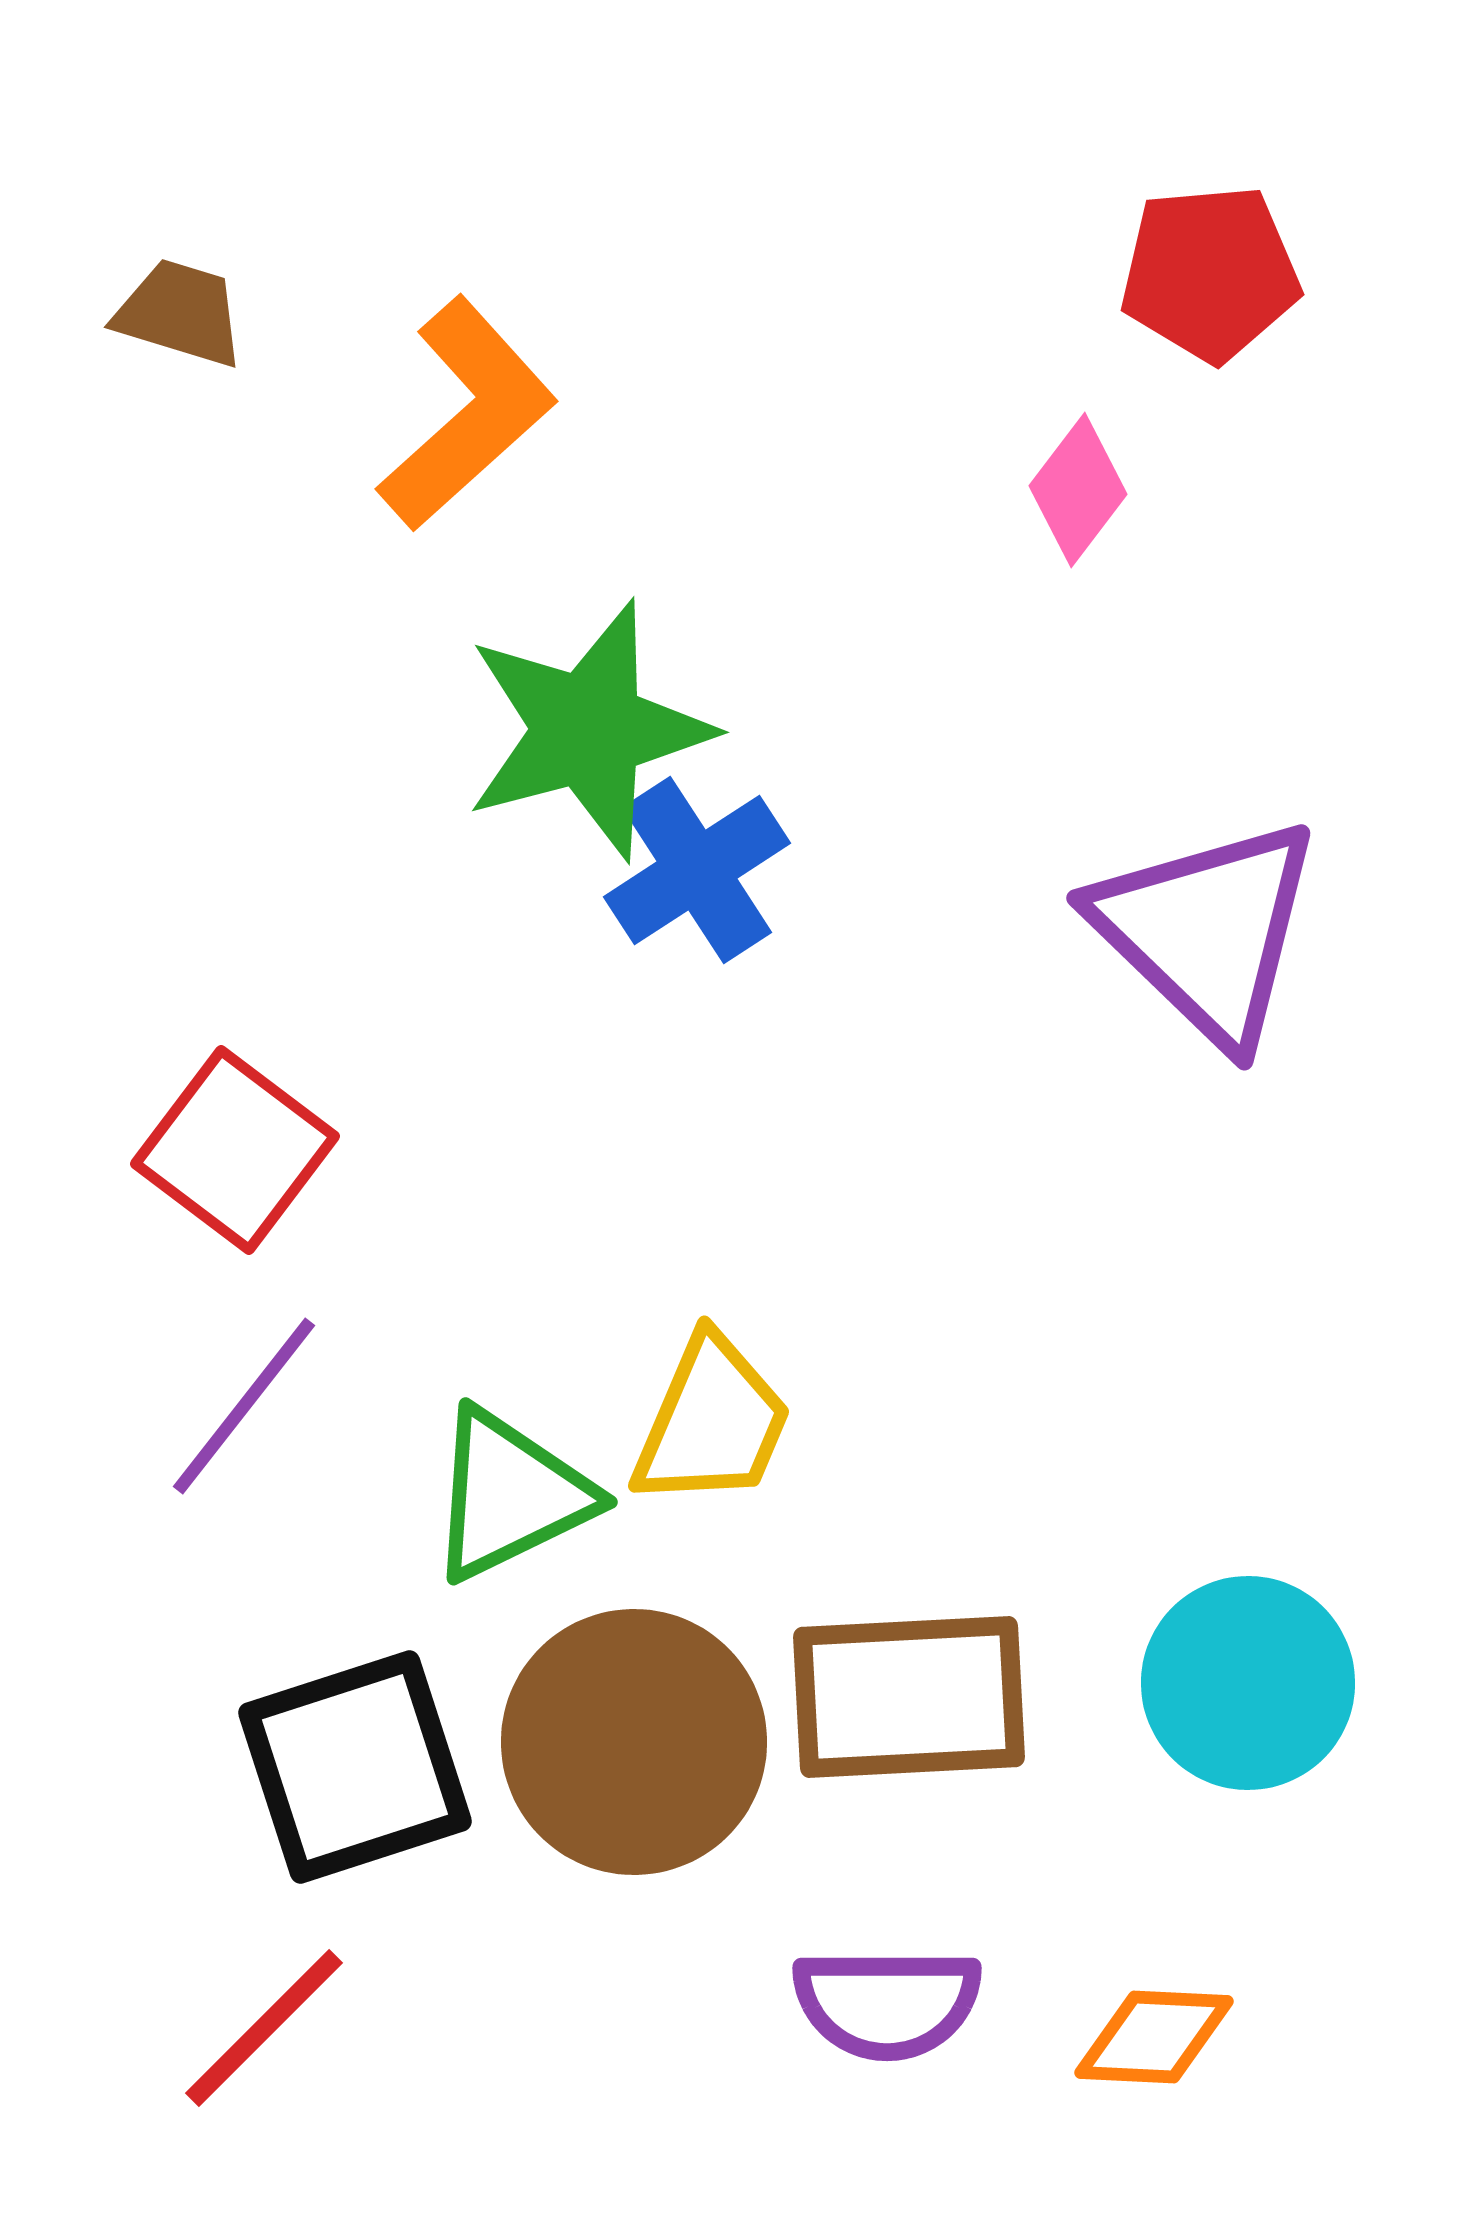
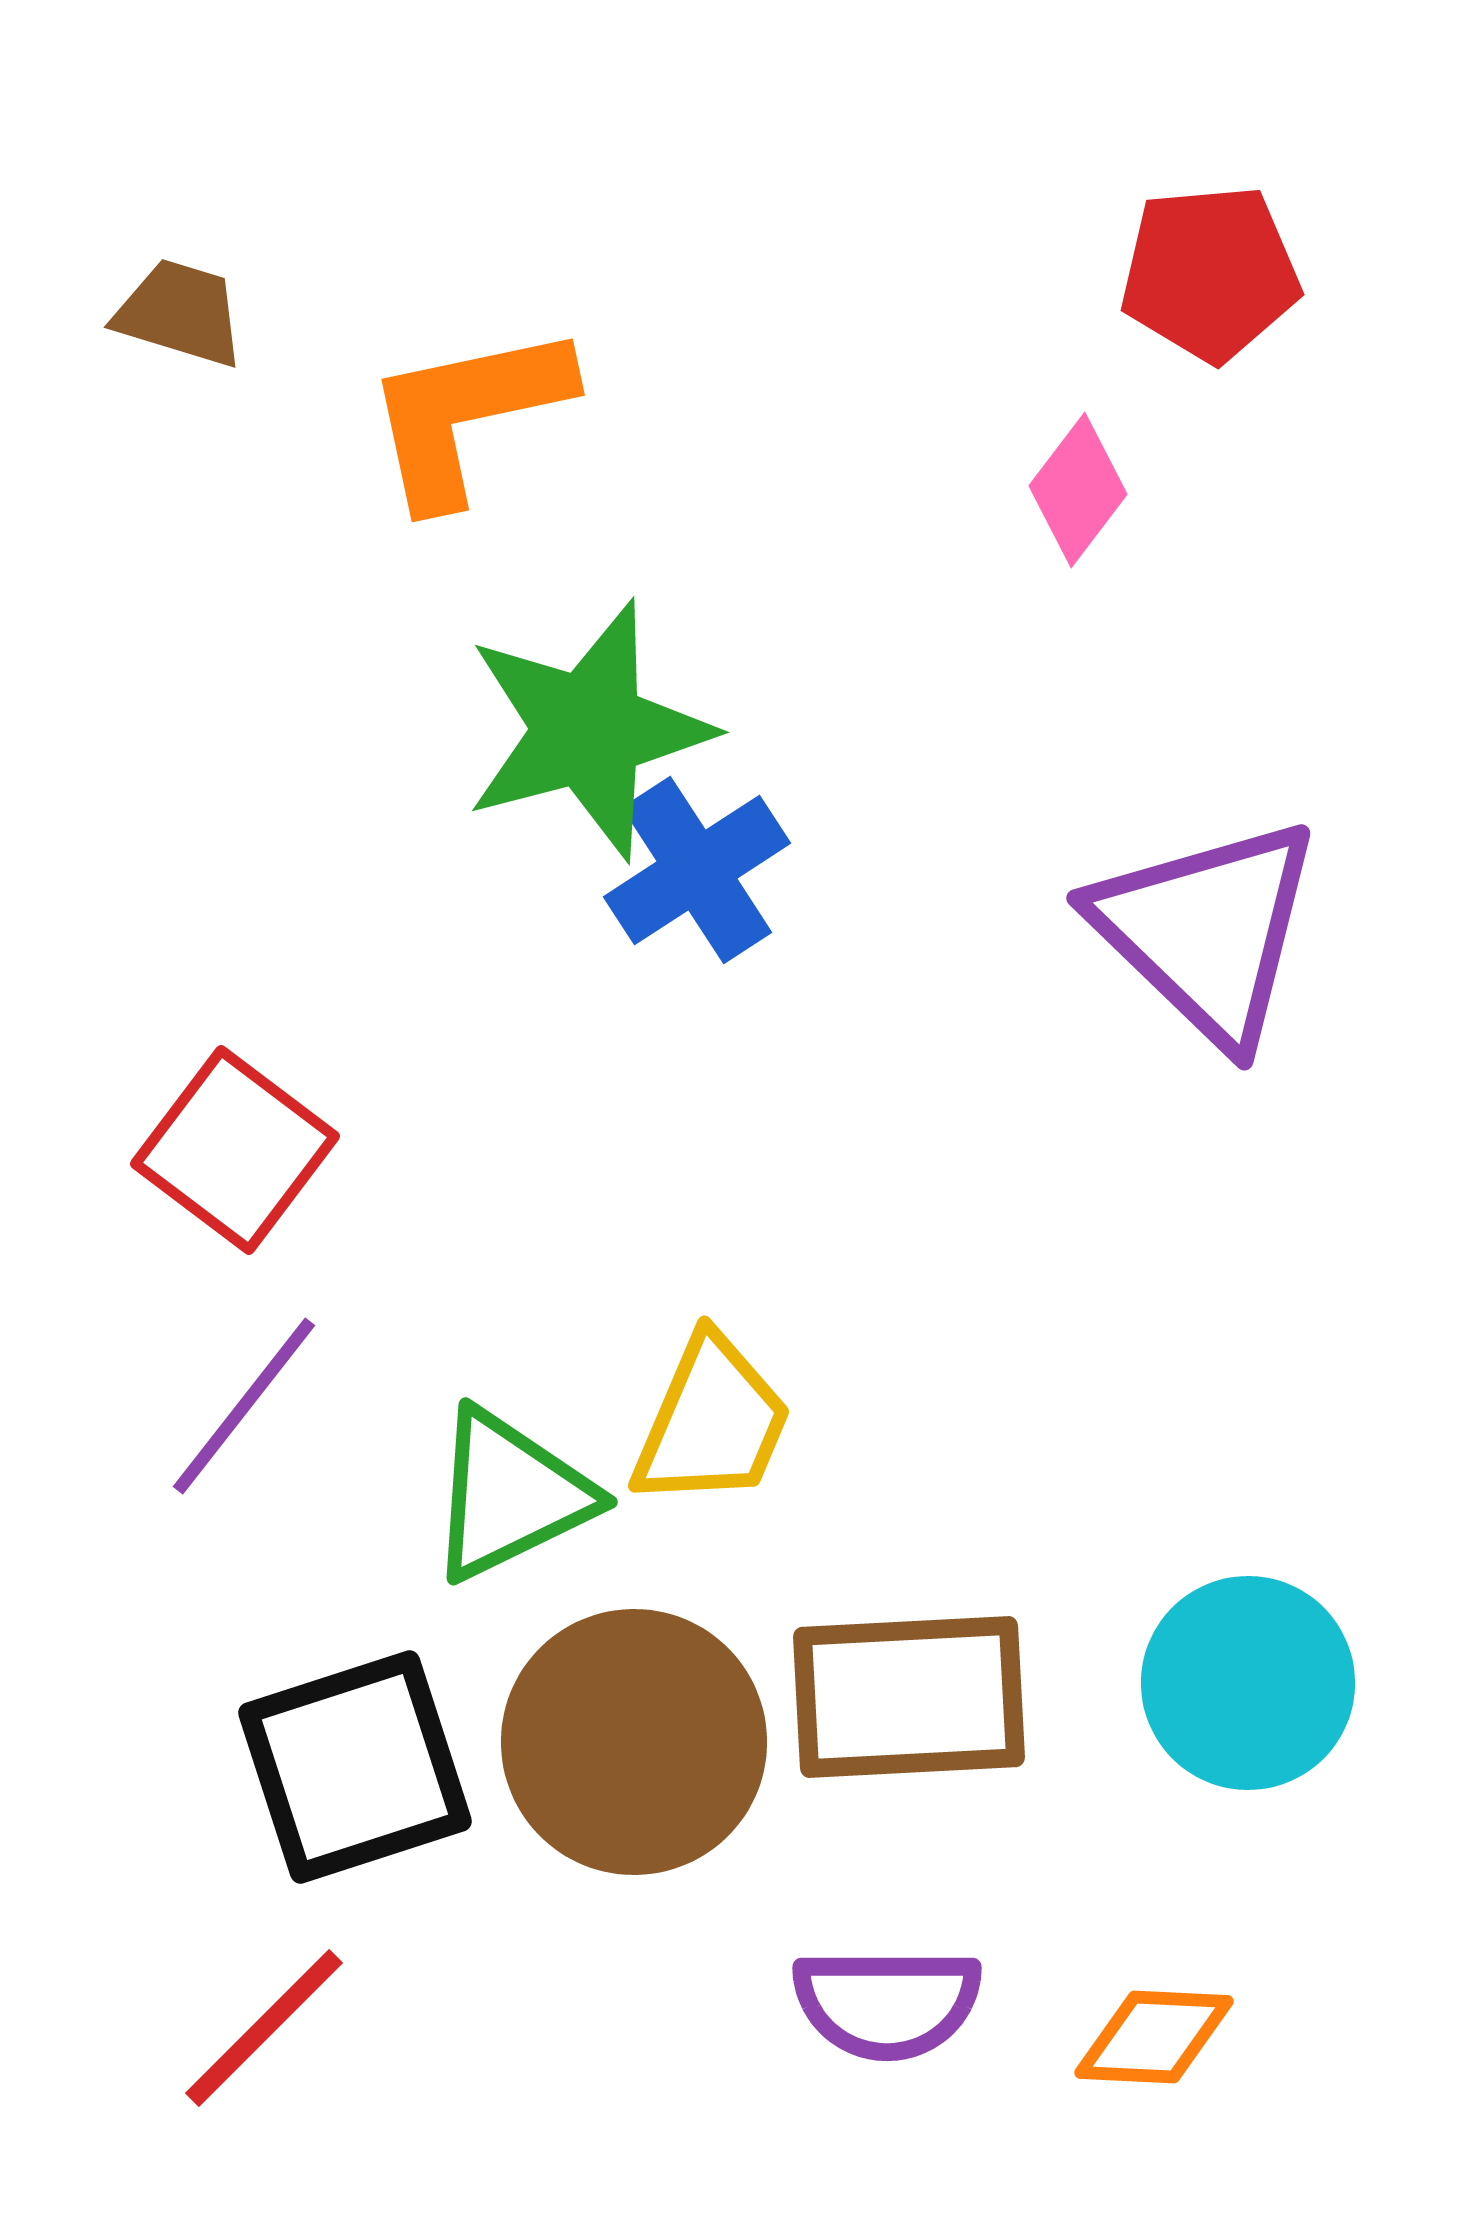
orange L-shape: rotated 150 degrees counterclockwise
